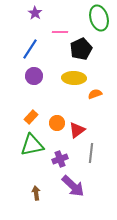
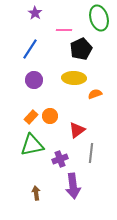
pink line: moved 4 px right, 2 px up
purple circle: moved 4 px down
orange circle: moved 7 px left, 7 px up
purple arrow: rotated 40 degrees clockwise
